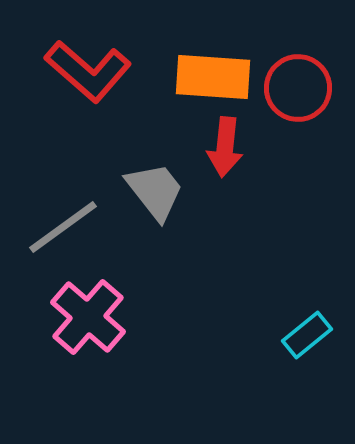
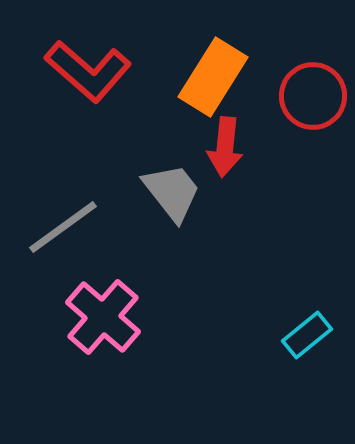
orange rectangle: rotated 62 degrees counterclockwise
red circle: moved 15 px right, 8 px down
gray trapezoid: moved 17 px right, 1 px down
pink cross: moved 15 px right
